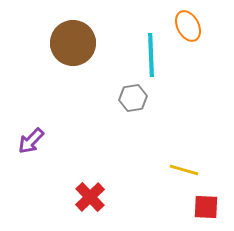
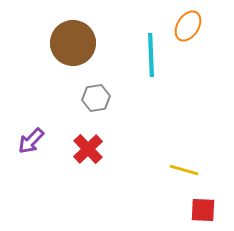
orange ellipse: rotated 60 degrees clockwise
gray hexagon: moved 37 px left
red cross: moved 2 px left, 48 px up
red square: moved 3 px left, 3 px down
